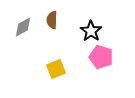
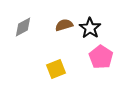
brown semicircle: moved 12 px right, 5 px down; rotated 72 degrees clockwise
black star: moved 1 px left, 3 px up
pink pentagon: rotated 15 degrees clockwise
